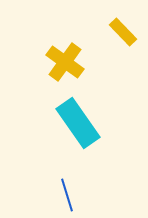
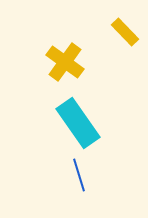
yellow rectangle: moved 2 px right
blue line: moved 12 px right, 20 px up
